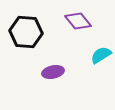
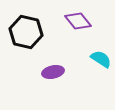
black hexagon: rotated 8 degrees clockwise
cyan semicircle: moved 4 px down; rotated 65 degrees clockwise
